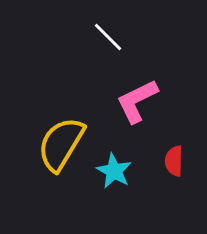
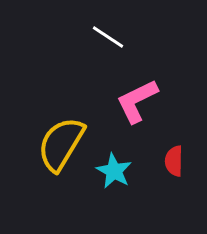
white line: rotated 12 degrees counterclockwise
